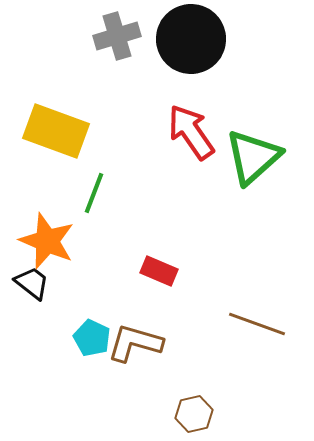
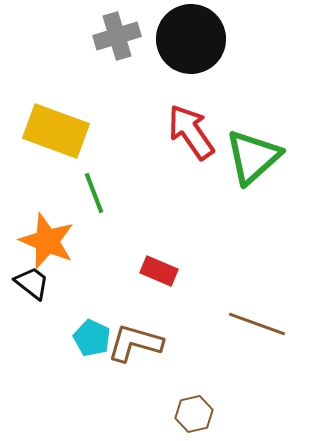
green line: rotated 42 degrees counterclockwise
